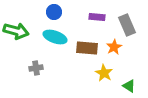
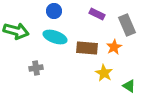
blue circle: moved 1 px up
purple rectangle: moved 3 px up; rotated 21 degrees clockwise
